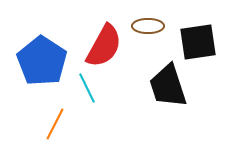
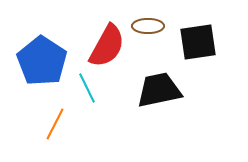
red semicircle: moved 3 px right
black trapezoid: moved 9 px left, 4 px down; rotated 96 degrees clockwise
